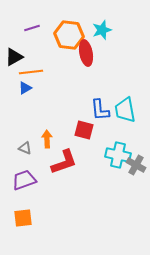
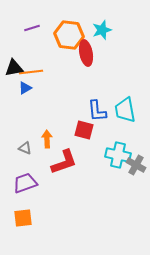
black triangle: moved 11 px down; rotated 18 degrees clockwise
blue L-shape: moved 3 px left, 1 px down
purple trapezoid: moved 1 px right, 3 px down
